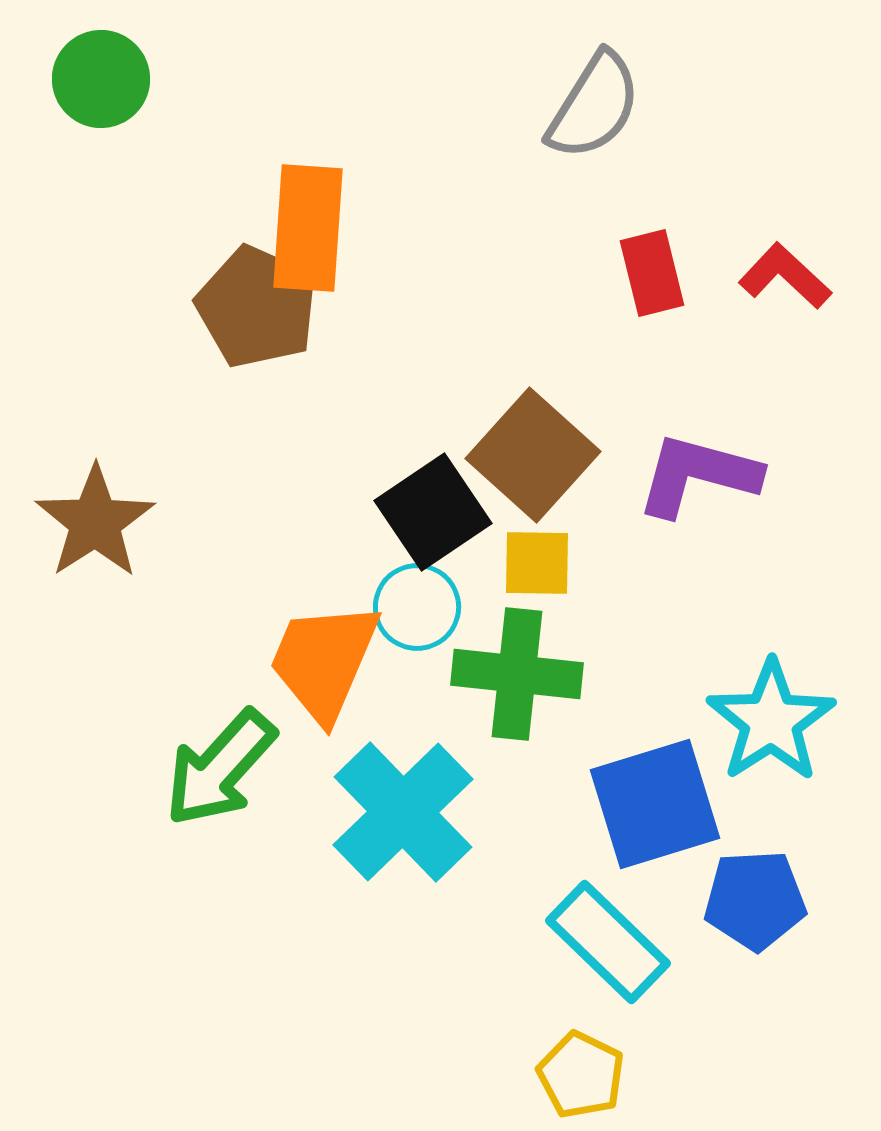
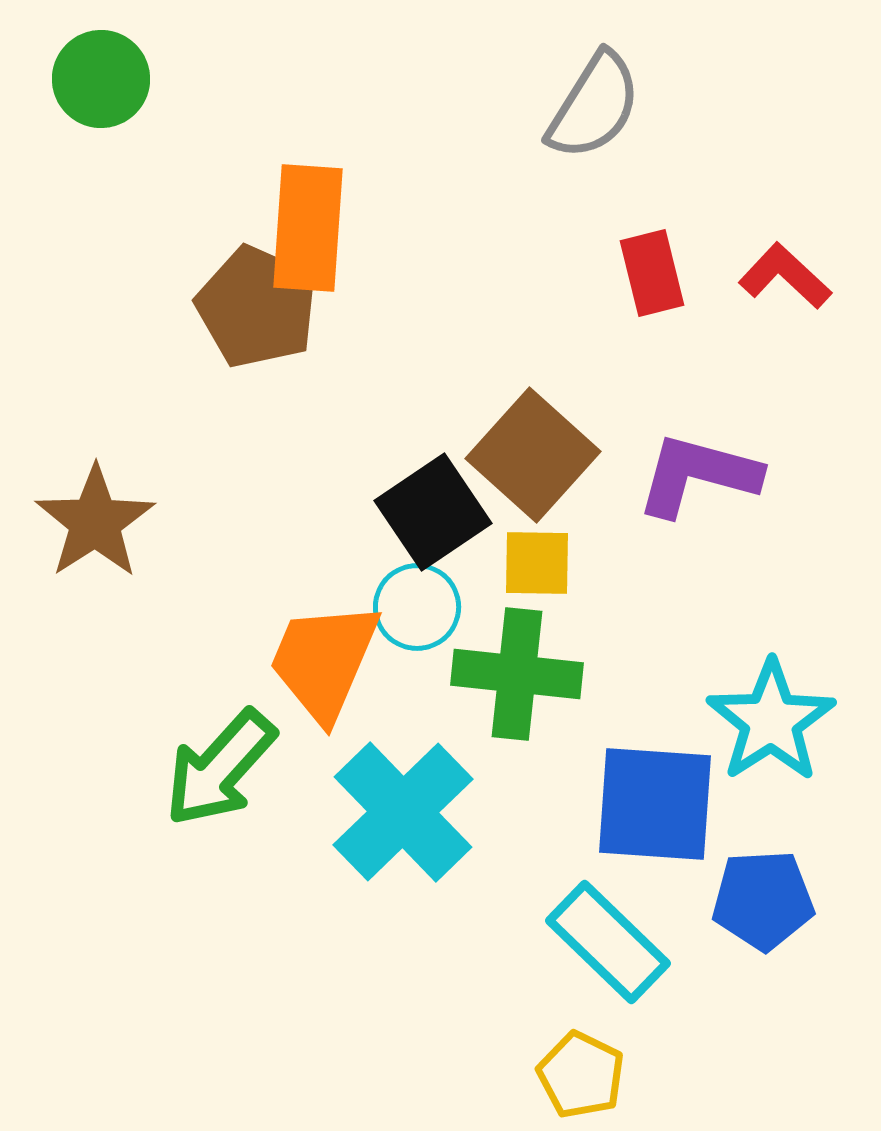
blue square: rotated 21 degrees clockwise
blue pentagon: moved 8 px right
